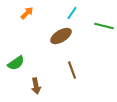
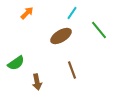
green line: moved 5 px left, 4 px down; rotated 36 degrees clockwise
brown arrow: moved 1 px right, 4 px up
